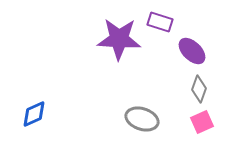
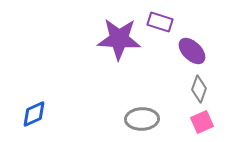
gray ellipse: rotated 20 degrees counterclockwise
